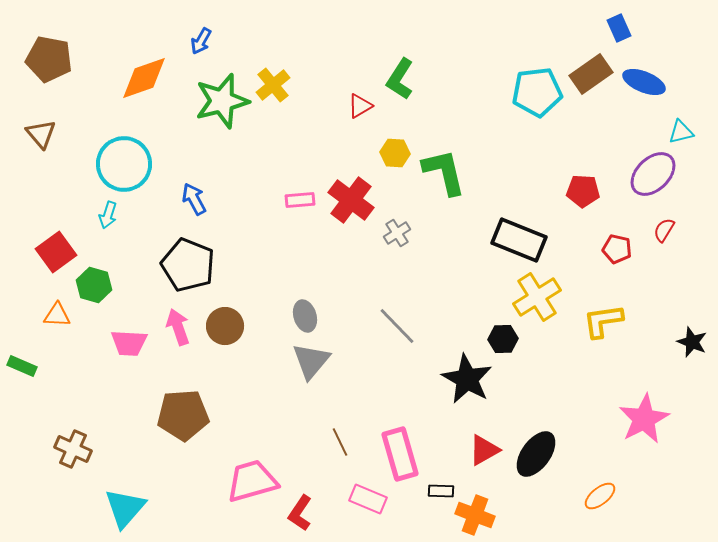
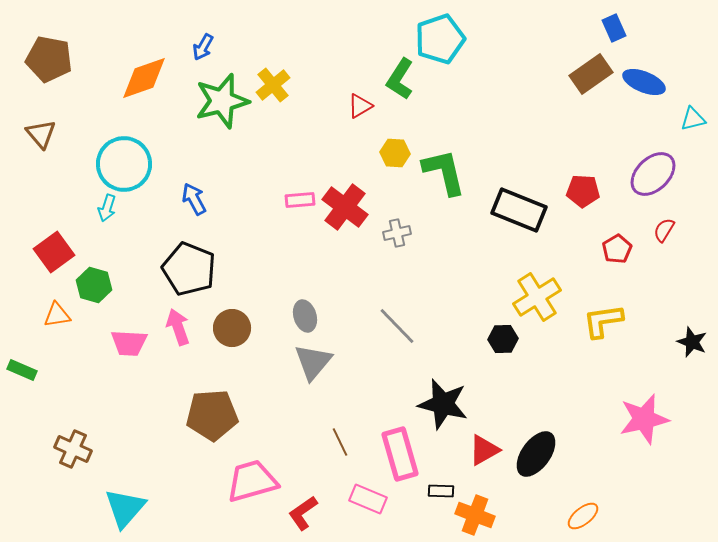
blue rectangle at (619, 28): moved 5 px left
blue arrow at (201, 41): moved 2 px right, 6 px down
cyan pentagon at (537, 92): moved 97 px left, 53 px up; rotated 12 degrees counterclockwise
cyan triangle at (681, 132): moved 12 px right, 13 px up
red cross at (351, 200): moved 6 px left, 7 px down
cyan arrow at (108, 215): moved 1 px left, 7 px up
gray cross at (397, 233): rotated 20 degrees clockwise
black rectangle at (519, 240): moved 30 px up
red pentagon at (617, 249): rotated 28 degrees clockwise
red square at (56, 252): moved 2 px left
black pentagon at (188, 265): moved 1 px right, 4 px down
orange triangle at (57, 315): rotated 12 degrees counterclockwise
brown circle at (225, 326): moved 7 px right, 2 px down
gray triangle at (311, 361): moved 2 px right, 1 px down
green rectangle at (22, 366): moved 4 px down
black star at (467, 379): moved 24 px left, 25 px down; rotated 15 degrees counterclockwise
brown pentagon at (183, 415): moved 29 px right
pink star at (644, 419): rotated 15 degrees clockwise
orange ellipse at (600, 496): moved 17 px left, 20 px down
red L-shape at (300, 513): moved 3 px right; rotated 21 degrees clockwise
